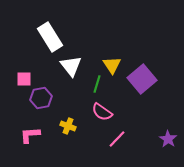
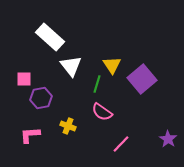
white rectangle: rotated 16 degrees counterclockwise
pink line: moved 4 px right, 5 px down
